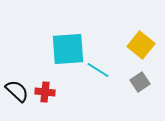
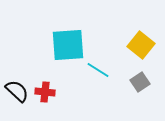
cyan square: moved 4 px up
